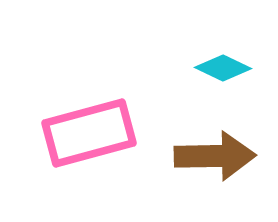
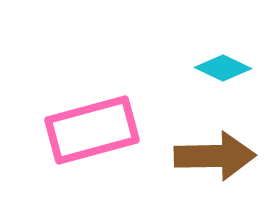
pink rectangle: moved 3 px right, 3 px up
